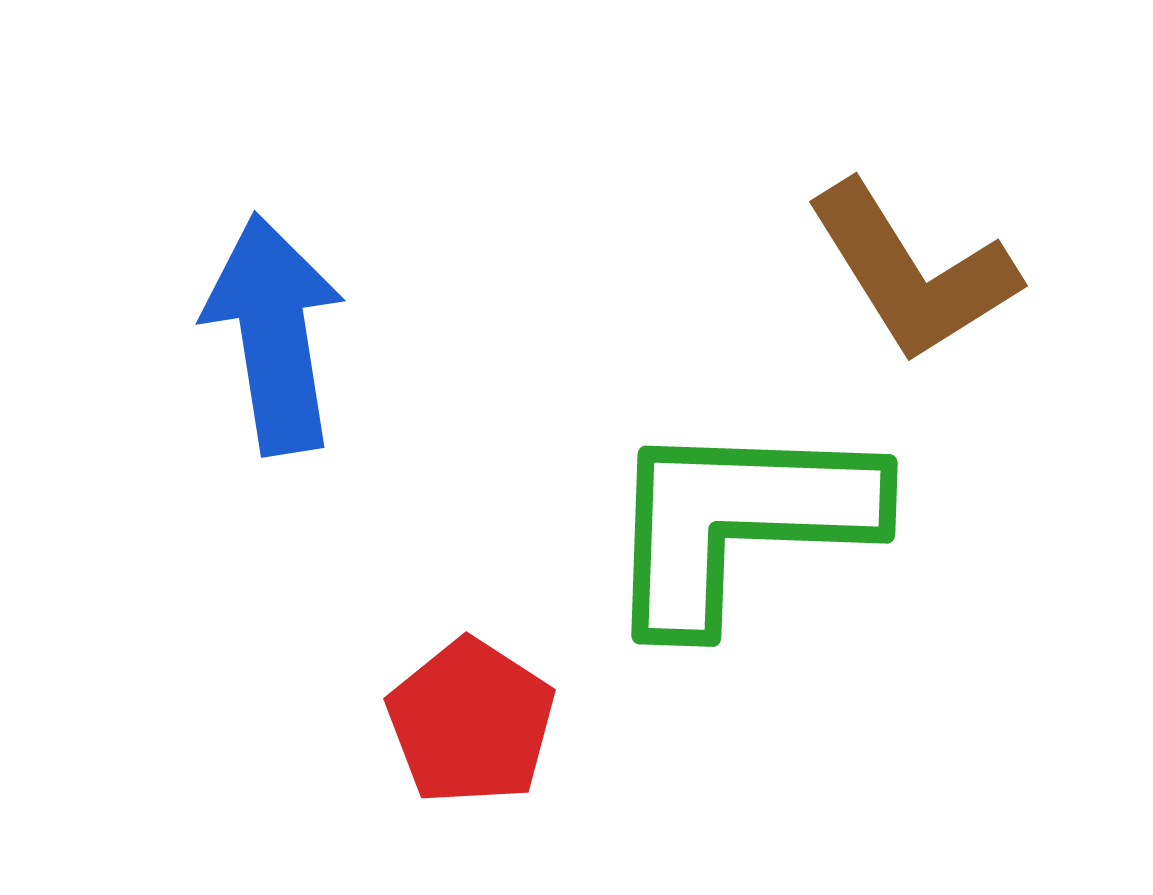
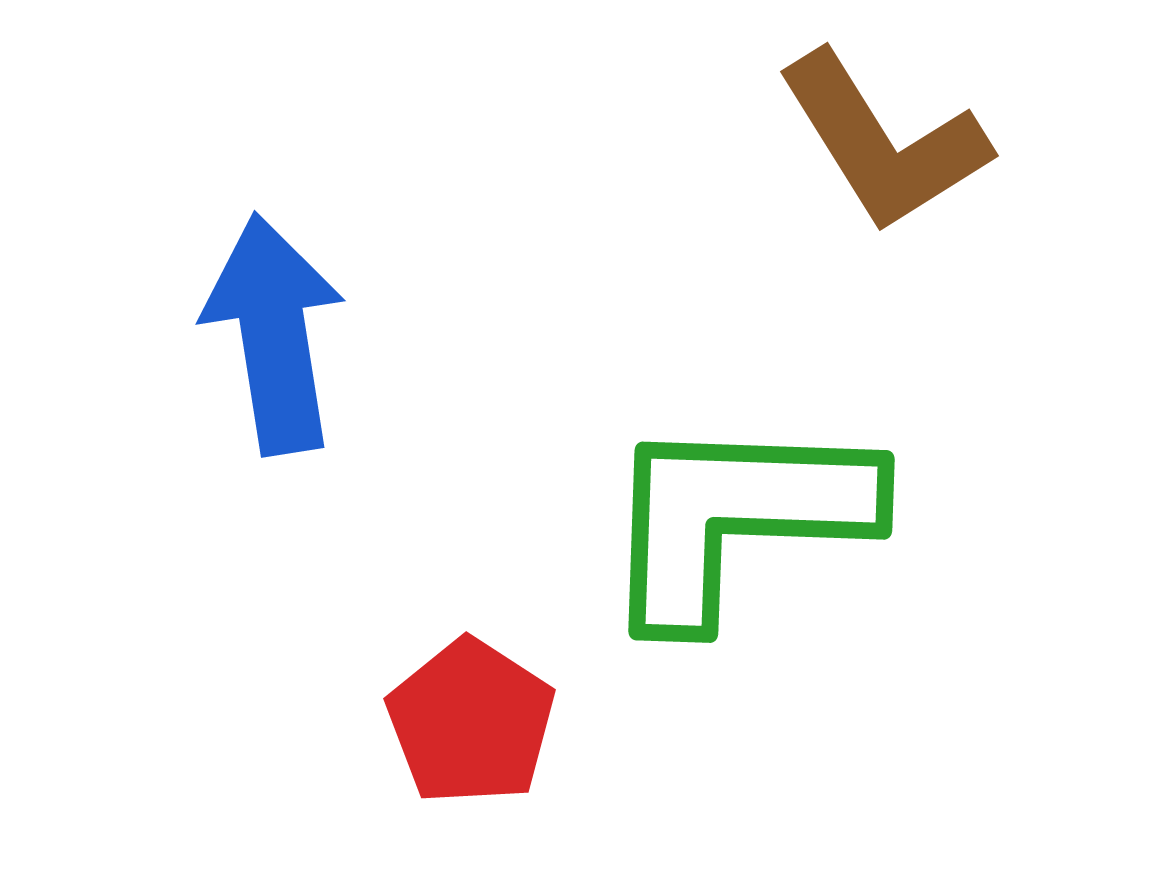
brown L-shape: moved 29 px left, 130 px up
green L-shape: moved 3 px left, 4 px up
